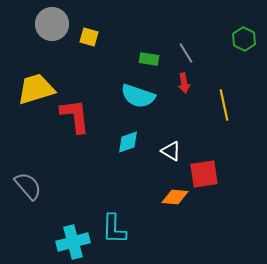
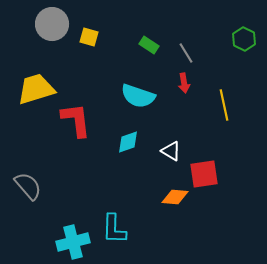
green rectangle: moved 14 px up; rotated 24 degrees clockwise
red L-shape: moved 1 px right, 4 px down
